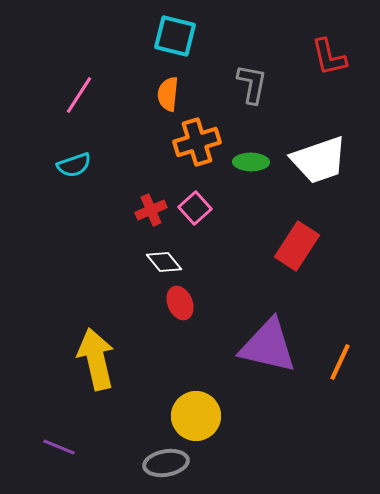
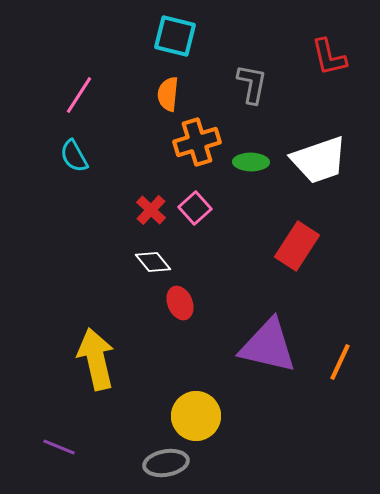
cyan semicircle: moved 9 px up; rotated 80 degrees clockwise
red cross: rotated 24 degrees counterclockwise
white diamond: moved 11 px left
